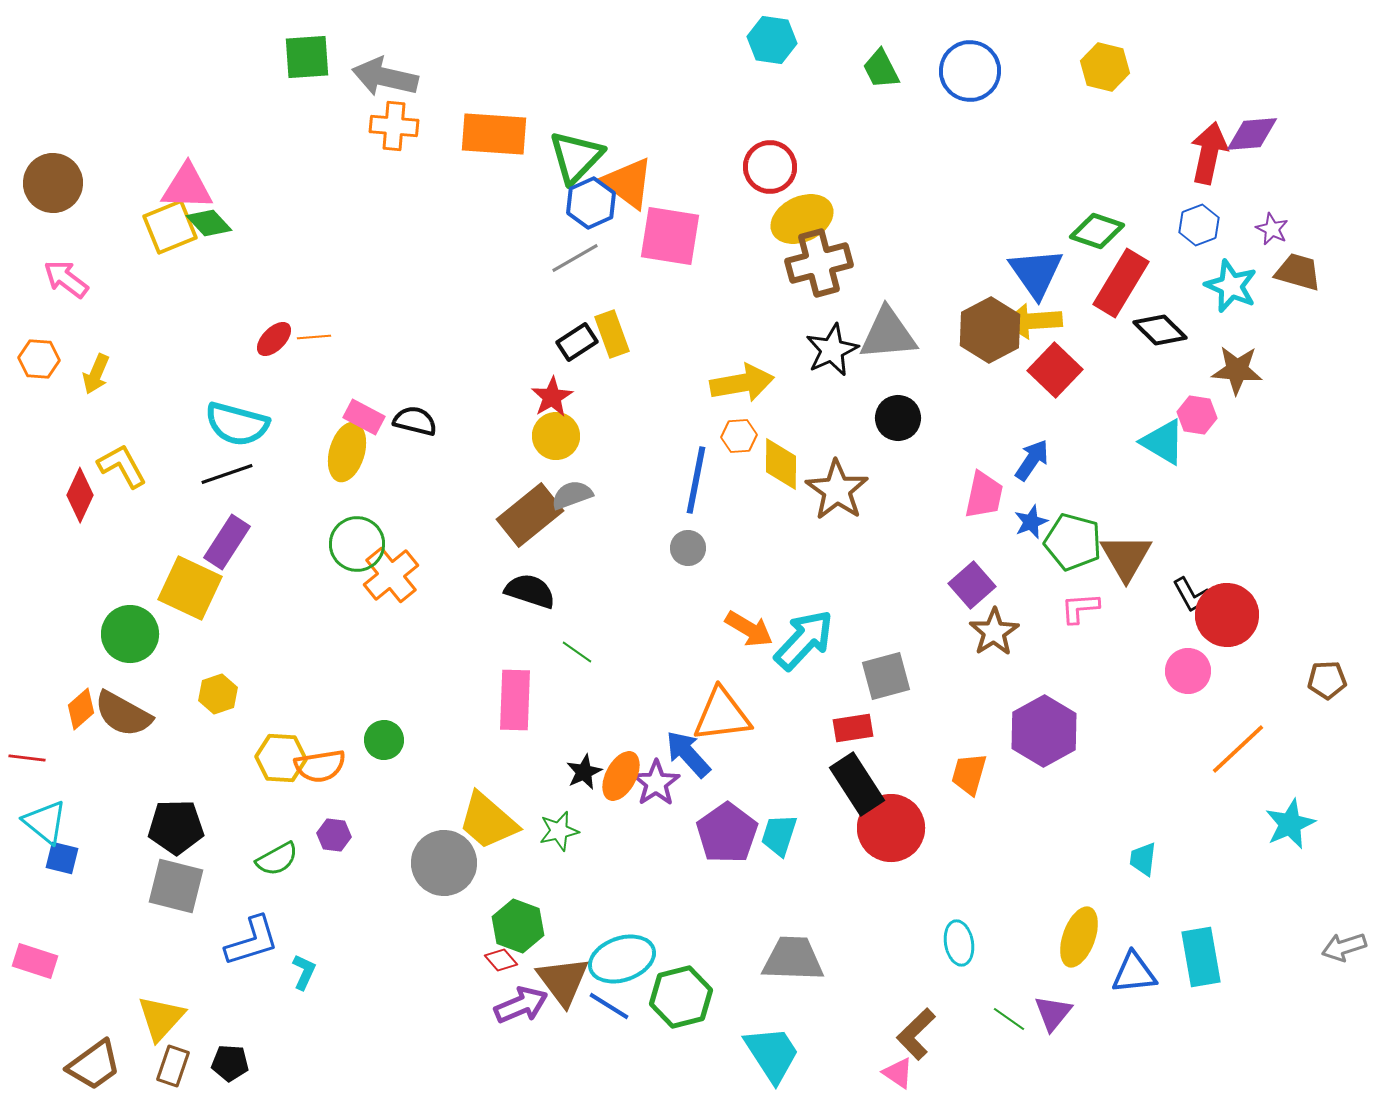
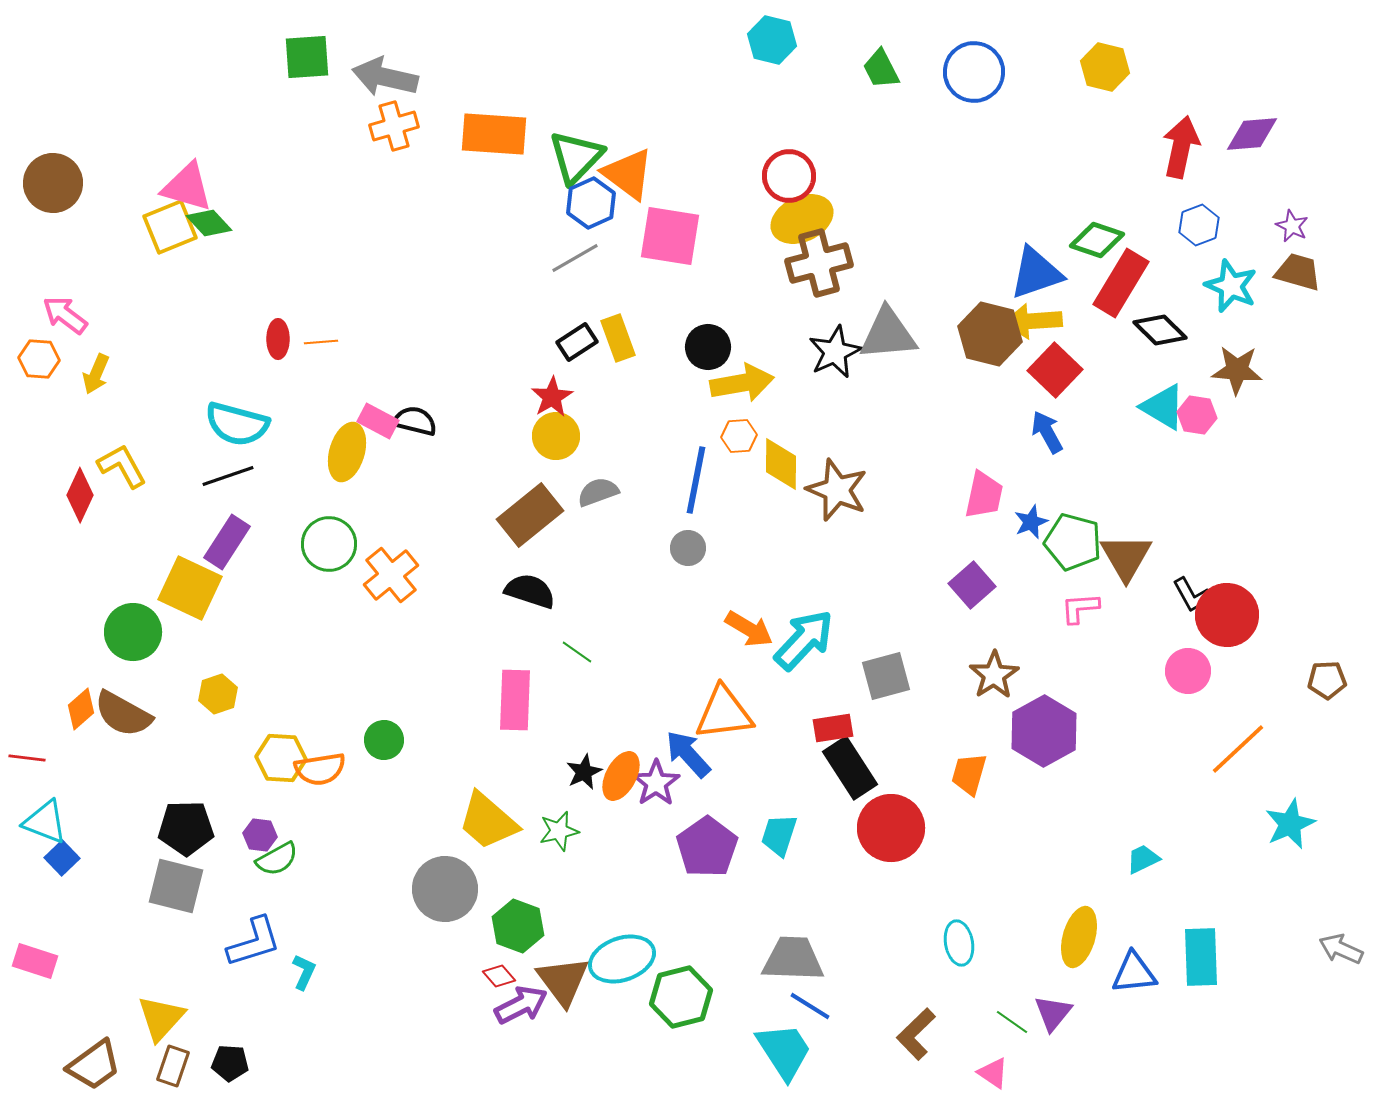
cyan hexagon at (772, 40): rotated 6 degrees clockwise
blue circle at (970, 71): moved 4 px right, 1 px down
orange cross at (394, 126): rotated 21 degrees counterclockwise
red arrow at (1209, 153): moved 28 px left, 6 px up
red circle at (770, 167): moved 19 px right, 9 px down
orange triangle at (628, 183): moved 9 px up
pink triangle at (187, 187): rotated 14 degrees clockwise
purple star at (1272, 229): moved 20 px right, 3 px up
green diamond at (1097, 231): moved 9 px down
blue triangle at (1036, 273): rotated 46 degrees clockwise
pink arrow at (66, 279): moved 1 px left, 36 px down
brown hexagon at (990, 330): moved 4 px down; rotated 18 degrees counterclockwise
yellow rectangle at (612, 334): moved 6 px right, 4 px down
orange line at (314, 337): moved 7 px right, 5 px down
red ellipse at (274, 339): moved 4 px right; rotated 45 degrees counterclockwise
black star at (832, 350): moved 3 px right, 2 px down
pink rectangle at (364, 417): moved 14 px right, 4 px down
black circle at (898, 418): moved 190 px left, 71 px up
cyan triangle at (1163, 442): moved 35 px up
blue arrow at (1032, 460): moved 15 px right, 28 px up; rotated 63 degrees counterclockwise
black line at (227, 474): moved 1 px right, 2 px down
brown star at (837, 490): rotated 12 degrees counterclockwise
gray semicircle at (572, 495): moved 26 px right, 3 px up
green circle at (357, 544): moved 28 px left
brown star at (994, 632): moved 43 px down
green circle at (130, 634): moved 3 px right, 2 px up
orange triangle at (722, 715): moved 2 px right, 2 px up
red rectangle at (853, 728): moved 20 px left
orange semicircle at (320, 766): moved 3 px down
black rectangle at (857, 784): moved 7 px left, 16 px up
cyan triangle at (45, 822): rotated 18 degrees counterclockwise
black pentagon at (176, 827): moved 10 px right, 1 px down
purple pentagon at (727, 833): moved 20 px left, 14 px down
purple hexagon at (334, 835): moved 74 px left
blue square at (62, 858): rotated 32 degrees clockwise
cyan trapezoid at (1143, 859): rotated 57 degrees clockwise
gray circle at (444, 863): moved 1 px right, 26 px down
yellow ellipse at (1079, 937): rotated 4 degrees counterclockwise
blue L-shape at (252, 941): moved 2 px right, 1 px down
gray arrow at (1344, 947): moved 3 px left, 2 px down; rotated 42 degrees clockwise
cyan rectangle at (1201, 957): rotated 8 degrees clockwise
red diamond at (501, 960): moved 2 px left, 16 px down
purple arrow at (521, 1005): rotated 4 degrees counterclockwise
blue line at (609, 1006): moved 201 px right
green line at (1009, 1019): moved 3 px right, 3 px down
cyan trapezoid at (772, 1054): moved 12 px right, 3 px up
pink triangle at (898, 1073): moved 95 px right
